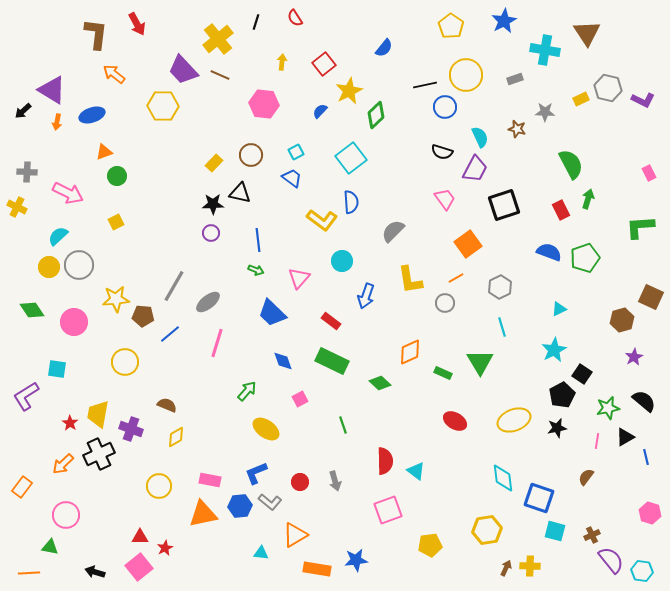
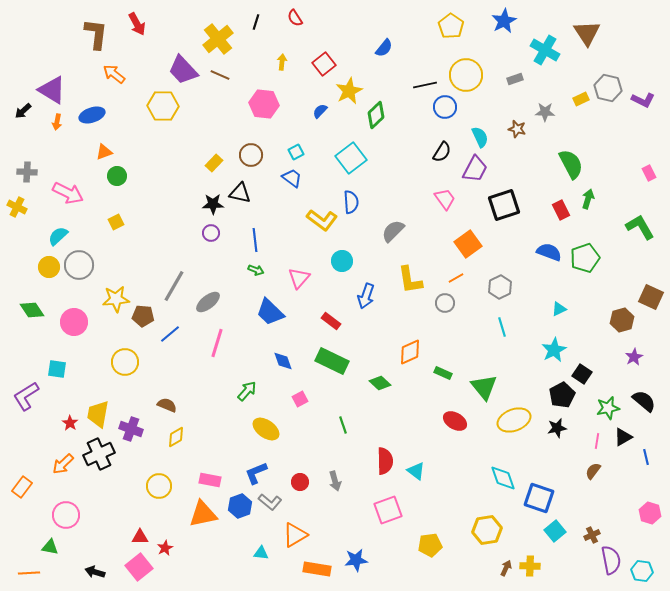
cyan cross at (545, 50): rotated 20 degrees clockwise
black semicircle at (442, 152): rotated 75 degrees counterclockwise
green L-shape at (640, 227): rotated 64 degrees clockwise
blue line at (258, 240): moved 3 px left
blue trapezoid at (272, 313): moved 2 px left, 1 px up
green triangle at (480, 362): moved 4 px right, 25 px down; rotated 8 degrees counterclockwise
black triangle at (625, 437): moved 2 px left
brown semicircle at (586, 477): moved 7 px right, 6 px up
cyan diamond at (503, 478): rotated 12 degrees counterclockwise
blue hexagon at (240, 506): rotated 15 degrees counterclockwise
cyan square at (555, 531): rotated 35 degrees clockwise
purple semicircle at (611, 560): rotated 28 degrees clockwise
